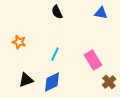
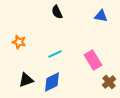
blue triangle: moved 3 px down
cyan line: rotated 40 degrees clockwise
